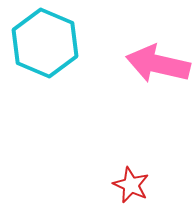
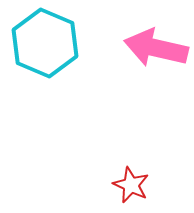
pink arrow: moved 2 px left, 16 px up
